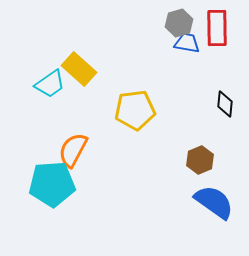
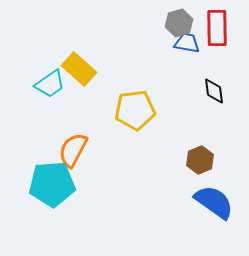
black diamond: moved 11 px left, 13 px up; rotated 12 degrees counterclockwise
